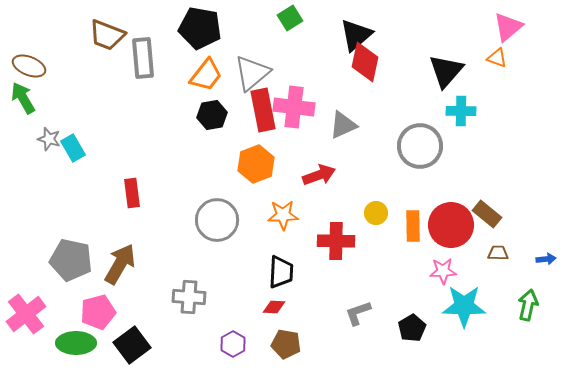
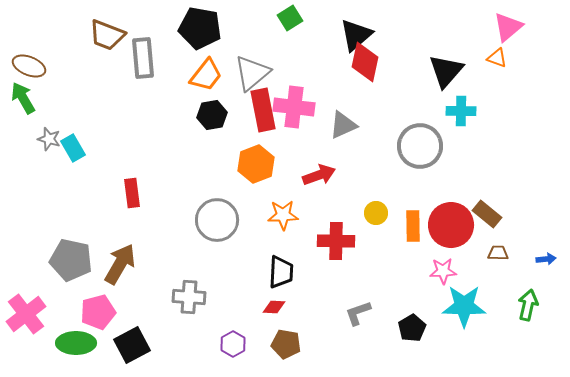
black square at (132, 345): rotated 9 degrees clockwise
